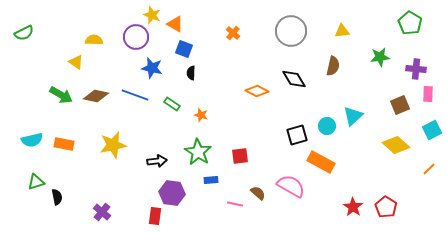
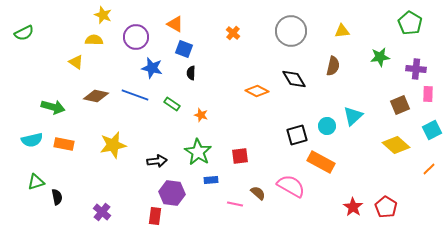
yellow star at (152, 15): moved 49 px left
green arrow at (61, 95): moved 8 px left, 12 px down; rotated 15 degrees counterclockwise
